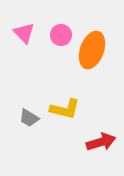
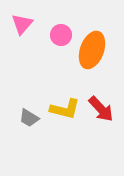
pink triangle: moved 2 px left, 9 px up; rotated 25 degrees clockwise
red arrow: moved 33 px up; rotated 64 degrees clockwise
